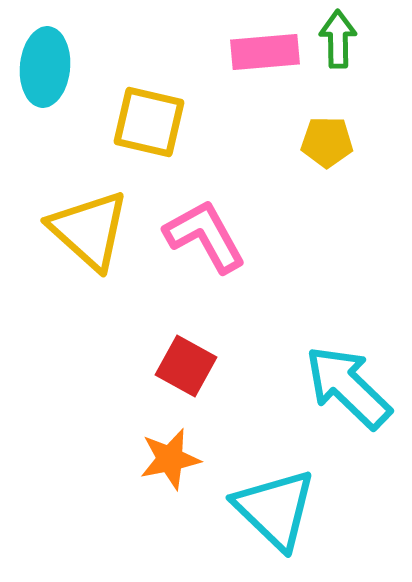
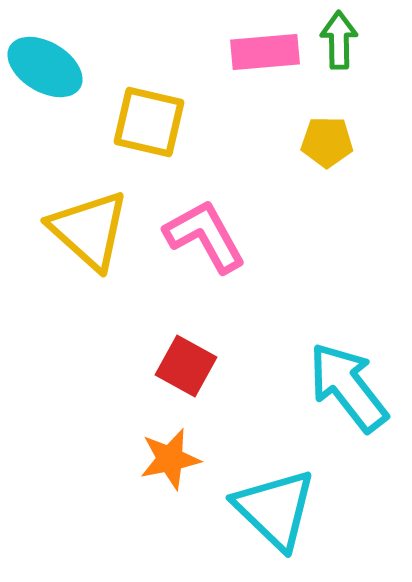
green arrow: moved 1 px right, 1 px down
cyan ellipse: rotated 64 degrees counterclockwise
cyan arrow: rotated 8 degrees clockwise
